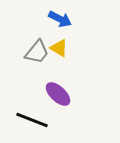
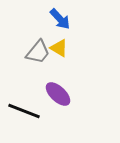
blue arrow: rotated 20 degrees clockwise
gray trapezoid: moved 1 px right
black line: moved 8 px left, 9 px up
